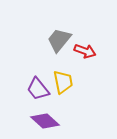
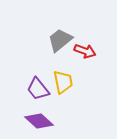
gray trapezoid: moved 1 px right; rotated 12 degrees clockwise
purple diamond: moved 6 px left
